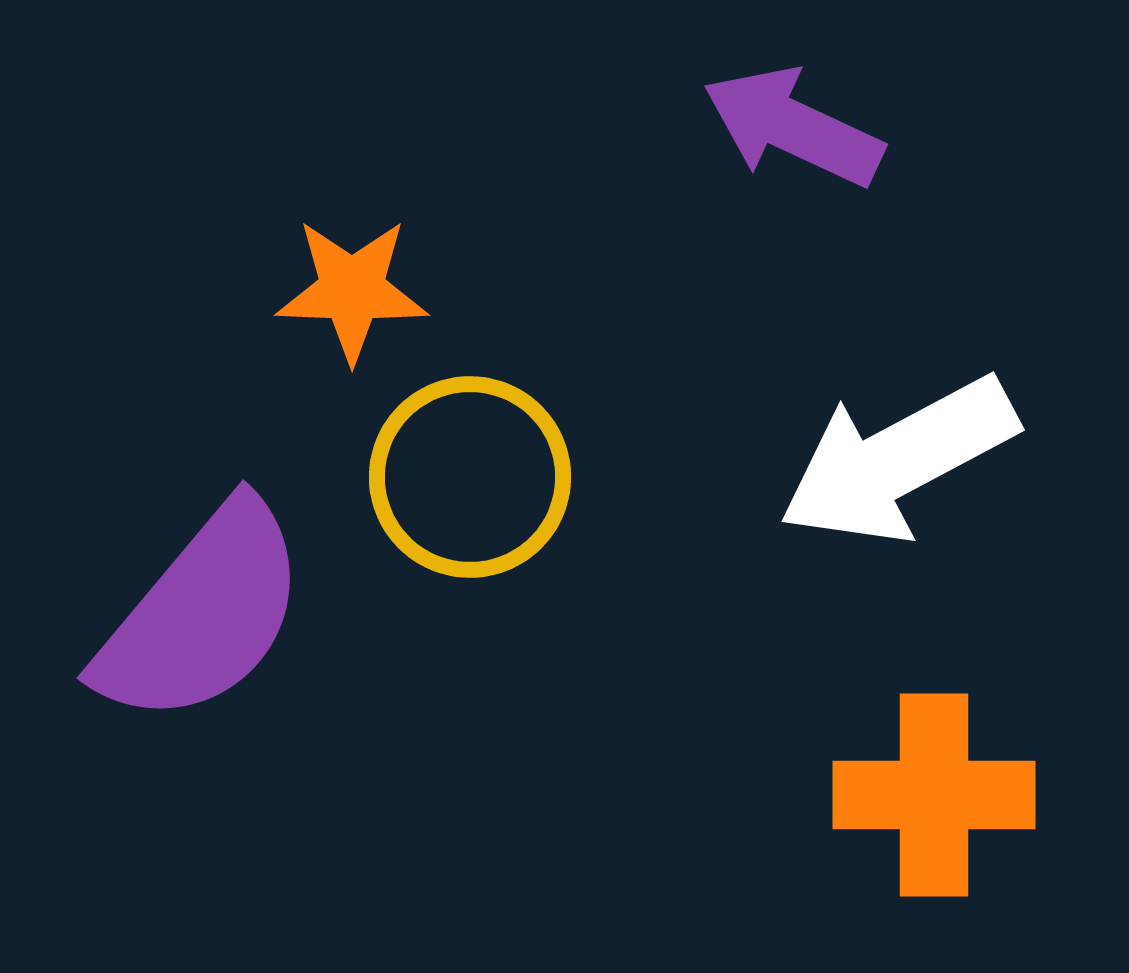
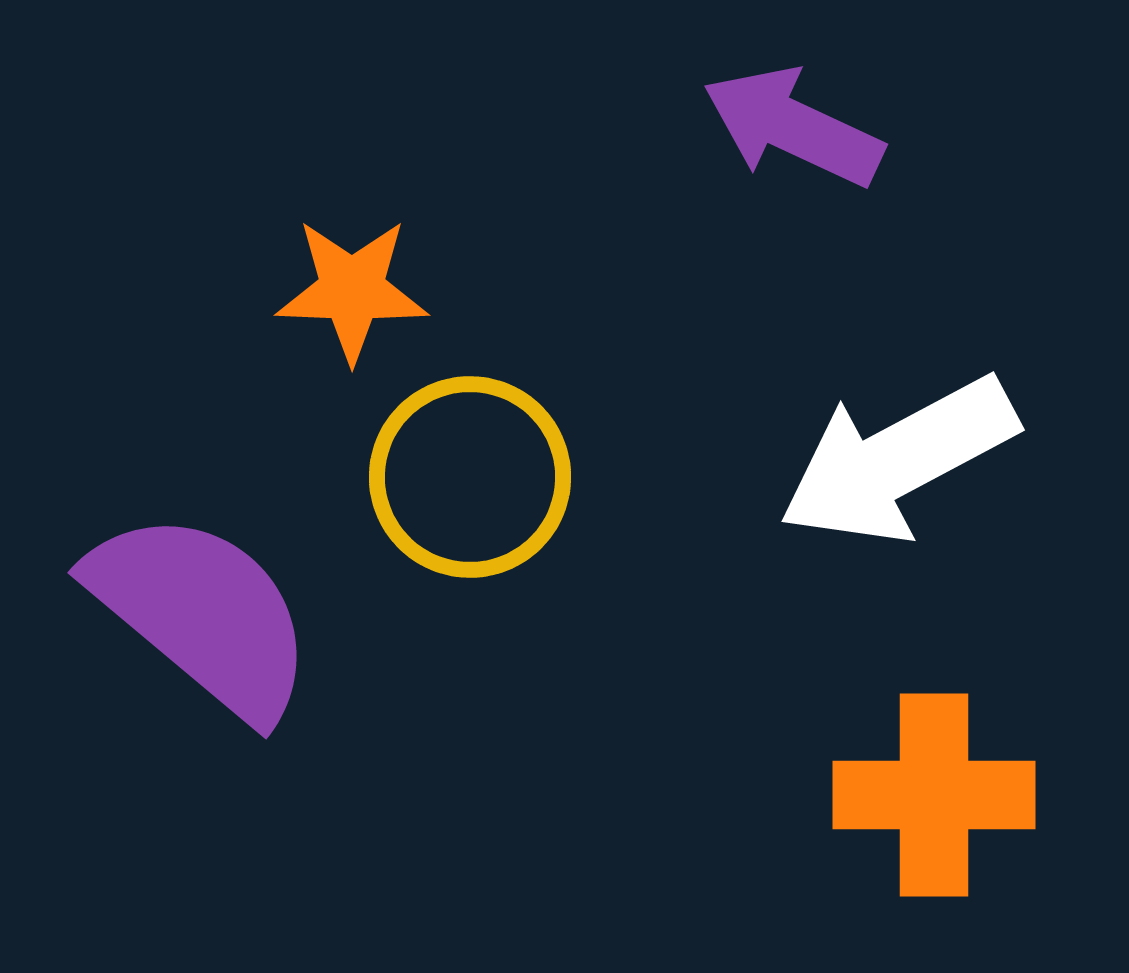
purple semicircle: rotated 90 degrees counterclockwise
